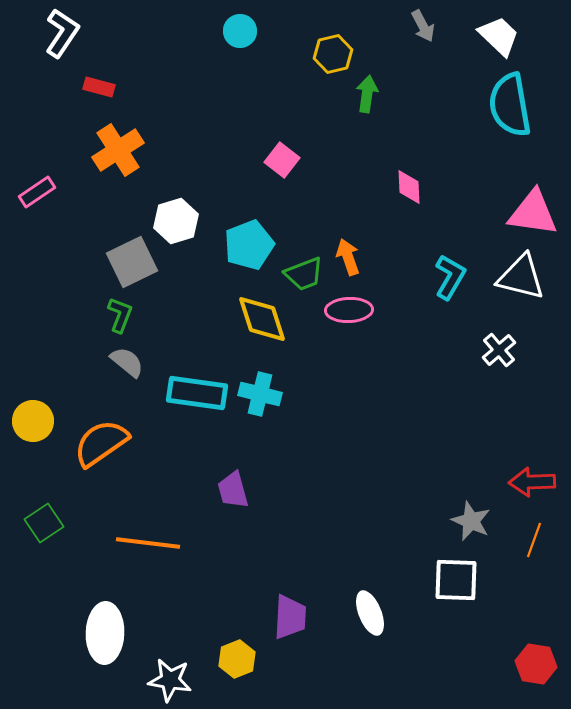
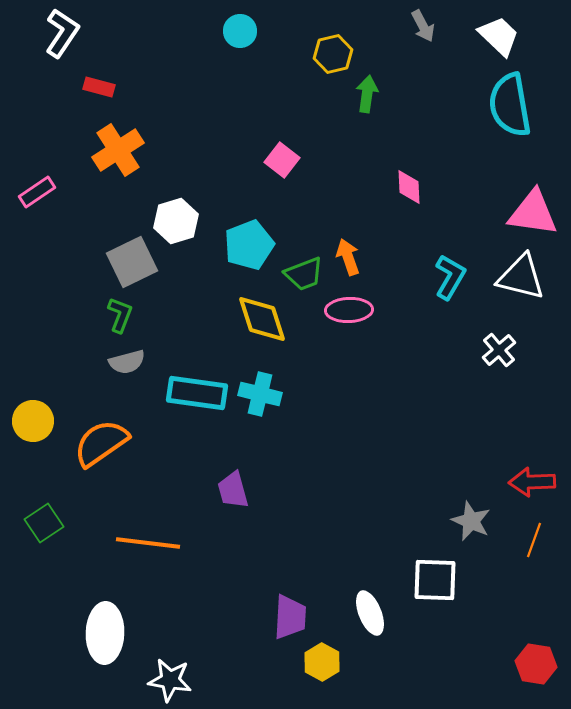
gray semicircle at (127, 362): rotated 126 degrees clockwise
white square at (456, 580): moved 21 px left
yellow hexagon at (237, 659): moved 85 px right, 3 px down; rotated 9 degrees counterclockwise
